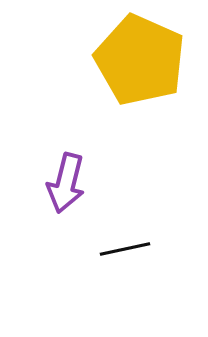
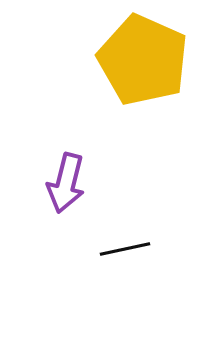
yellow pentagon: moved 3 px right
